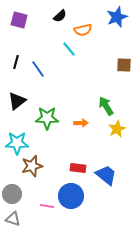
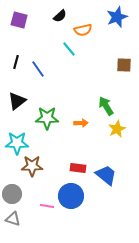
brown star: rotated 15 degrees clockwise
